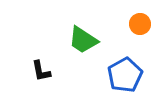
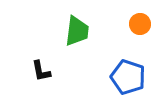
green trapezoid: moved 6 px left, 9 px up; rotated 116 degrees counterclockwise
blue pentagon: moved 3 px right, 2 px down; rotated 24 degrees counterclockwise
